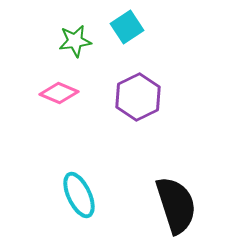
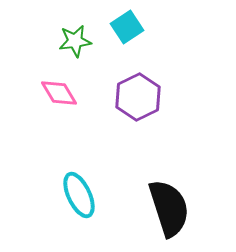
pink diamond: rotated 36 degrees clockwise
black semicircle: moved 7 px left, 3 px down
